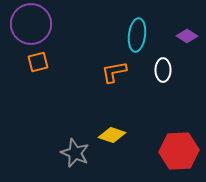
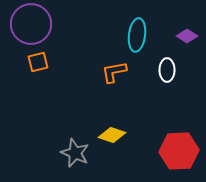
white ellipse: moved 4 px right
